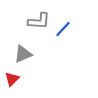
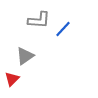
gray L-shape: moved 1 px up
gray triangle: moved 2 px right, 2 px down; rotated 12 degrees counterclockwise
